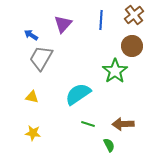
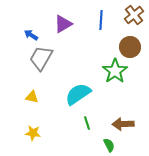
purple triangle: rotated 18 degrees clockwise
brown circle: moved 2 px left, 1 px down
green line: moved 1 px left, 1 px up; rotated 56 degrees clockwise
